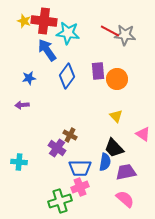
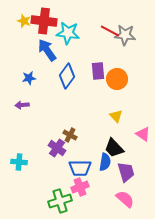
purple trapezoid: rotated 85 degrees clockwise
